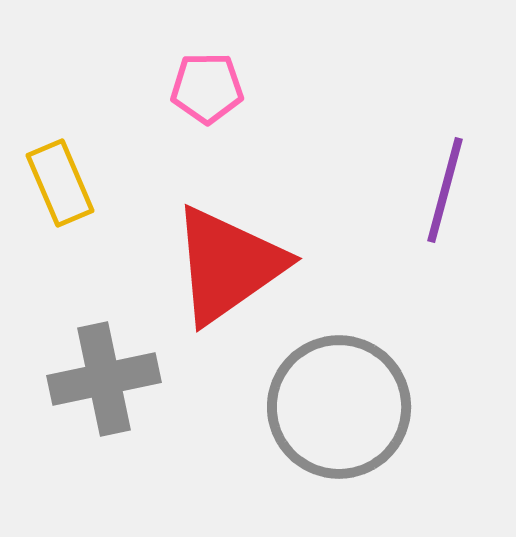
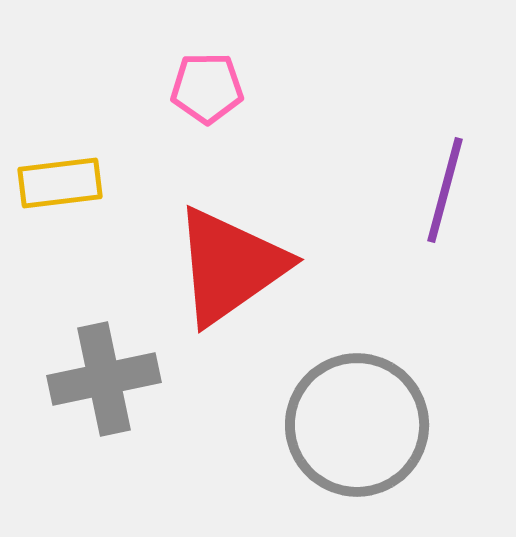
yellow rectangle: rotated 74 degrees counterclockwise
red triangle: moved 2 px right, 1 px down
gray circle: moved 18 px right, 18 px down
